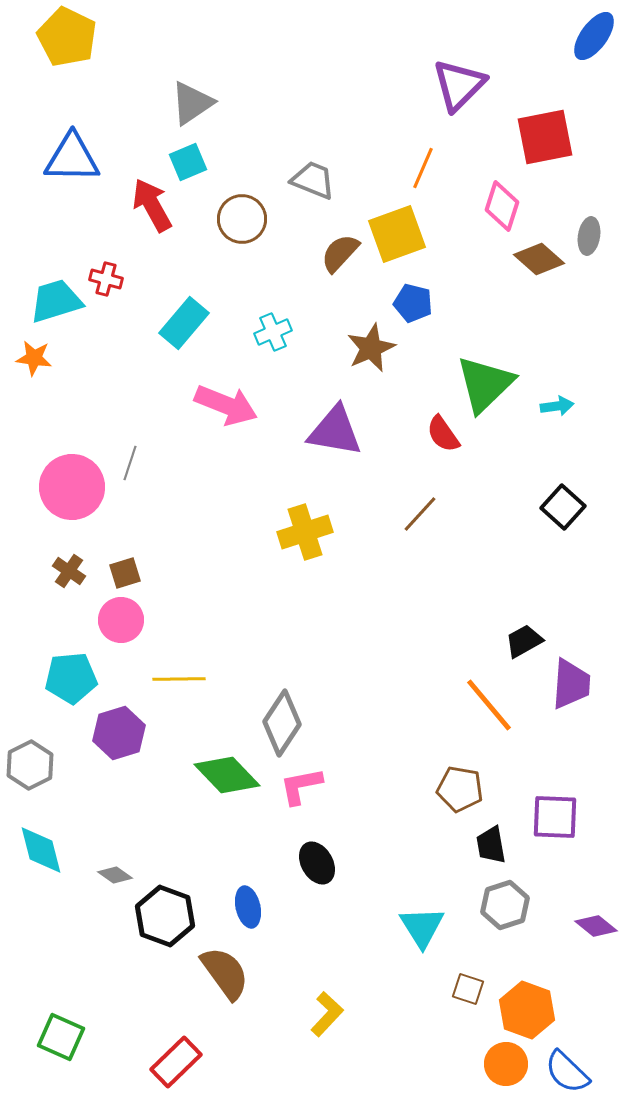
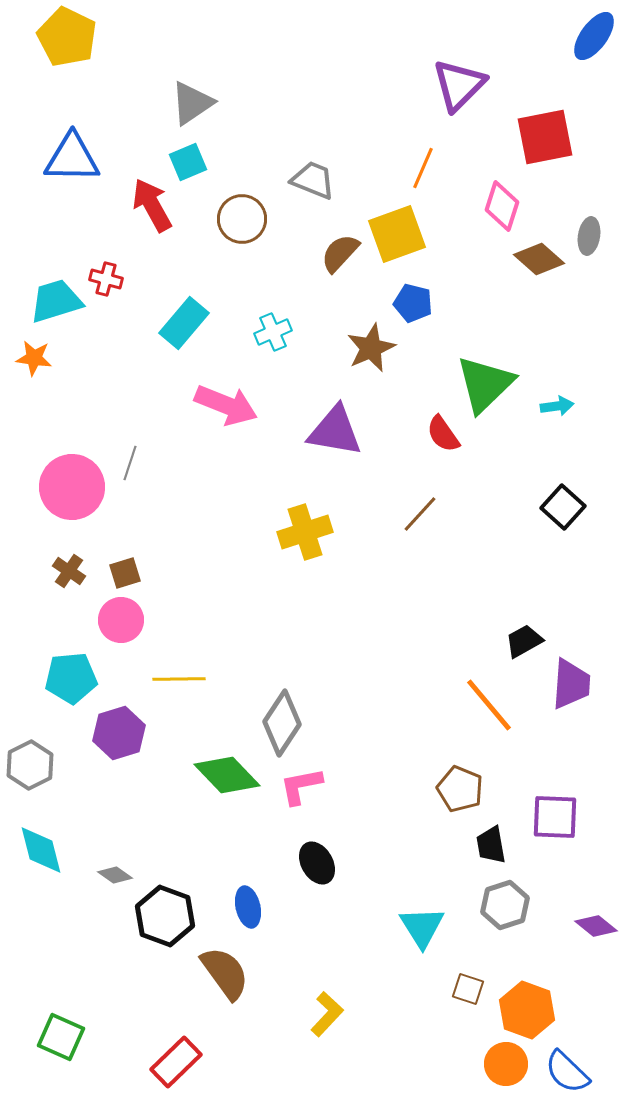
brown pentagon at (460, 789): rotated 12 degrees clockwise
